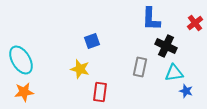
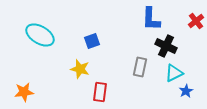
red cross: moved 1 px right, 2 px up
cyan ellipse: moved 19 px right, 25 px up; rotated 28 degrees counterclockwise
cyan triangle: rotated 18 degrees counterclockwise
blue star: rotated 24 degrees clockwise
